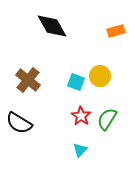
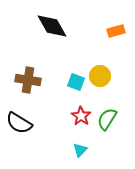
brown cross: rotated 30 degrees counterclockwise
